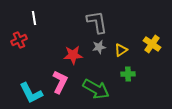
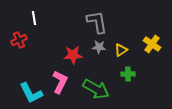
gray star: rotated 16 degrees clockwise
